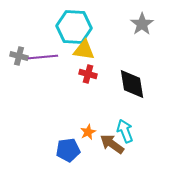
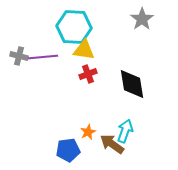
gray star: moved 5 px up
red cross: rotated 36 degrees counterclockwise
cyan arrow: rotated 40 degrees clockwise
